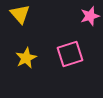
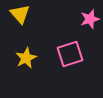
pink star: moved 3 px down
